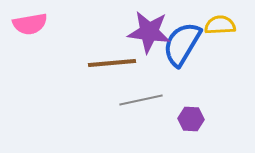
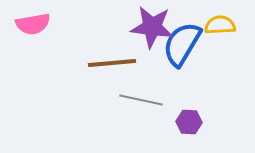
pink semicircle: moved 3 px right
purple star: moved 3 px right, 5 px up
gray line: rotated 24 degrees clockwise
purple hexagon: moved 2 px left, 3 px down
